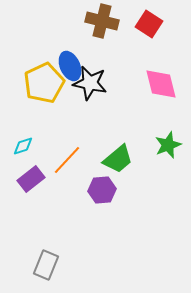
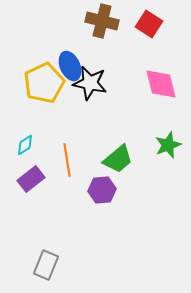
cyan diamond: moved 2 px right, 1 px up; rotated 15 degrees counterclockwise
orange line: rotated 52 degrees counterclockwise
